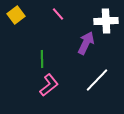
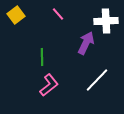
green line: moved 2 px up
